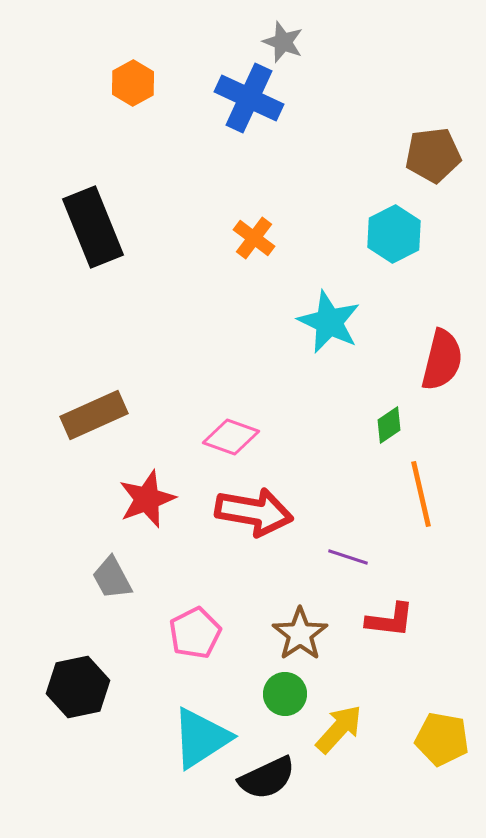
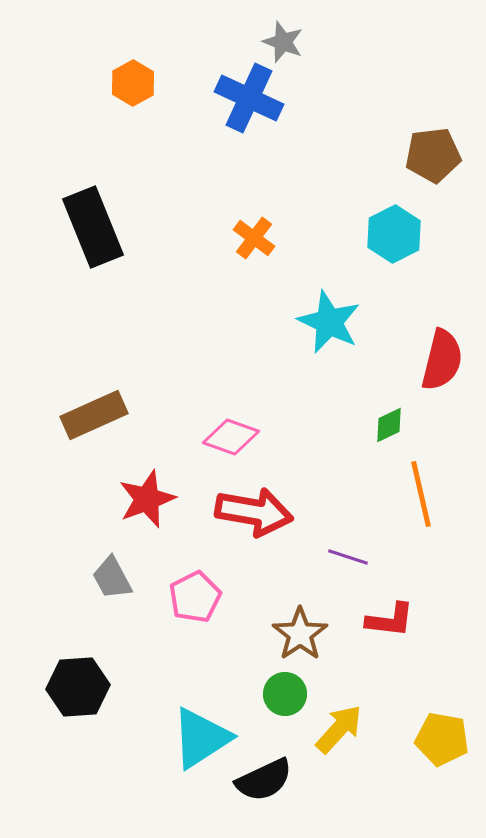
green diamond: rotated 9 degrees clockwise
pink pentagon: moved 36 px up
black hexagon: rotated 8 degrees clockwise
black semicircle: moved 3 px left, 2 px down
